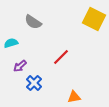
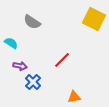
gray semicircle: moved 1 px left
cyan semicircle: rotated 48 degrees clockwise
red line: moved 1 px right, 3 px down
purple arrow: rotated 128 degrees counterclockwise
blue cross: moved 1 px left, 1 px up
